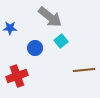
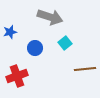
gray arrow: rotated 20 degrees counterclockwise
blue star: moved 4 px down; rotated 16 degrees counterclockwise
cyan square: moved 4 px right, 2 px down
brown line: moved 1 px right, 1 px up
